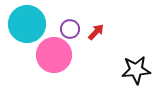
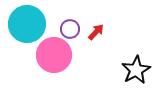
black star: rotated 24 degrees counterclockwise
